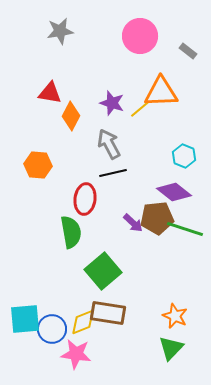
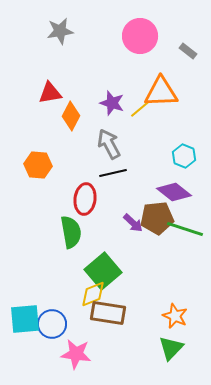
red triangle: rotated 20 degrees counterclockwise
yellow diamond: moved 10 px right, 28 px up
blue circle: moved 5 px up
